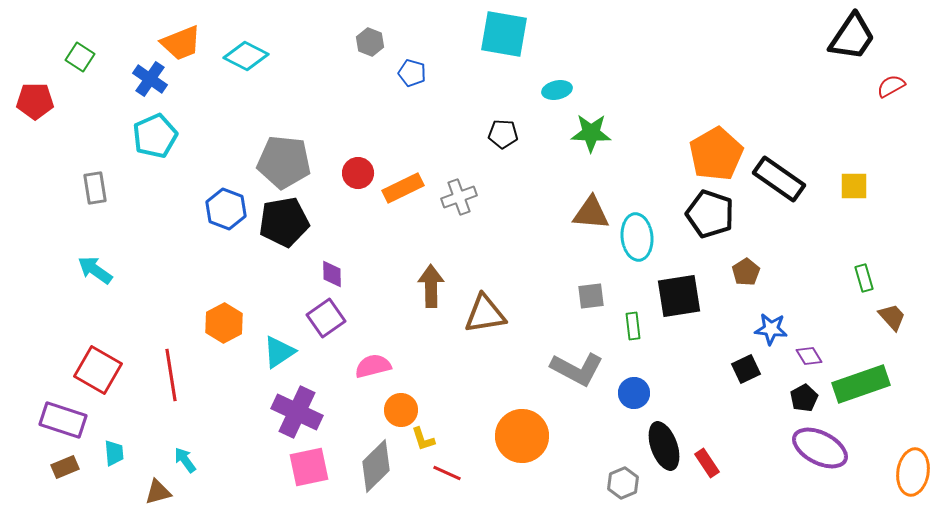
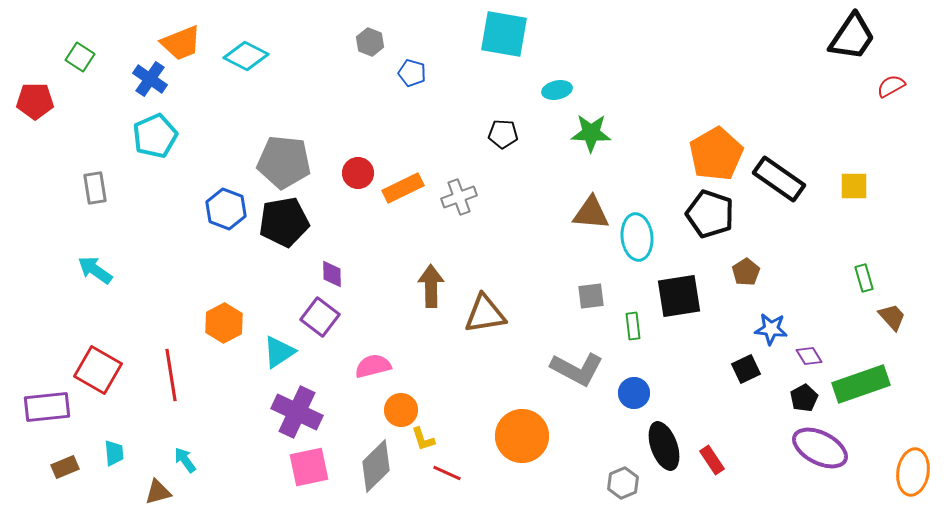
purple square at (326, 318): moved 6 px left, 1 px up; rotated 18 degrees counterclockwise
purple rectangle at (63, 420): moved 16 px left, 13 px up; rotated 24 degrees counterclockwise
red rectangle at (707, 463): moved 5 px right, 3 px up
